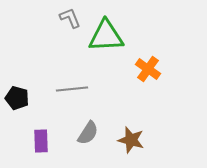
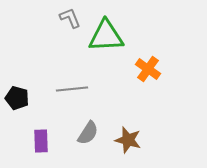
brown star: moved 3 px left
